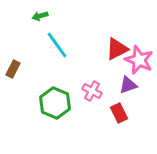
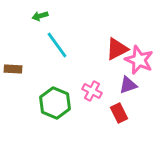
brown rectangle: rotated 66 degrees clockwise
